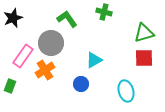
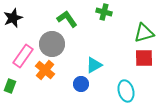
gray circle: moved 1 px right, 1 px down
cyan triangle: moved 5 px down
orange cross: rotated 18 degrees counterclockwise
